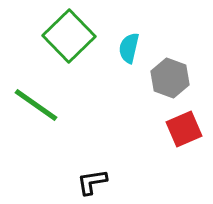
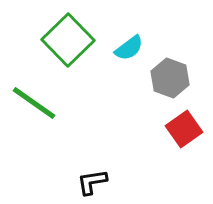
green square: moved 1 px left, 4 px down
cyan semicircle: rotated 140 degrees counterclockwise
green line: moved 2 px left, 2 px up
red square: rotated 12 degrees counterclockwise
